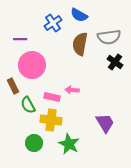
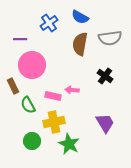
blue semicircle: moved 1 px right, 2 px down
blue cross: moved 4 px left
gray semicircle: moved 1 px right, 1 px down
black cross: moved 10 px left, 14 px down
pink rectangle: moved 1 px right, 1 px up
yellow cross: moved 3 px right, 2 px down; rotated 20 degrees counterclockwise
green circle: moved 2 px left, 2 px up
